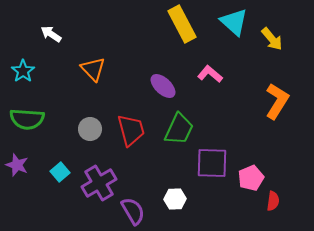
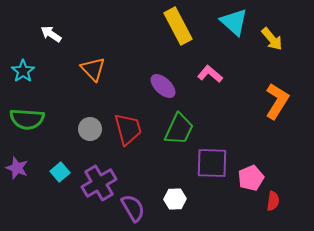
yellow rectangle: moved 4 px left, 2 px down
red trapezoid: moved 3 px left, 1 px up
purple star: moved 3 px down
purple semicircle: moved 3 px up
